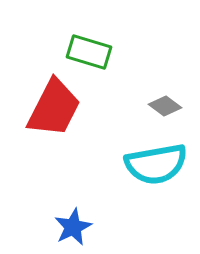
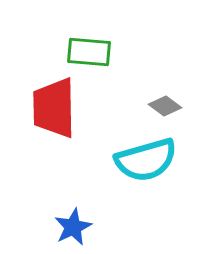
green rectangle: rotated 12 degrees counterclockwise
red trapezoid: rotated 152 degrees clockwise
cyan semicircle: moved 10 px left, 4 px up; rotated 6 degrees counterclockwise
